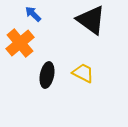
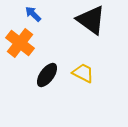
orange cross: rotated 12 degrees counterclockwise
black ellipse: rotated 25 degrees clockwise
